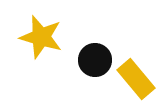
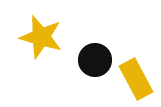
yellow rectangle: rotated 12 degrees clockwise
